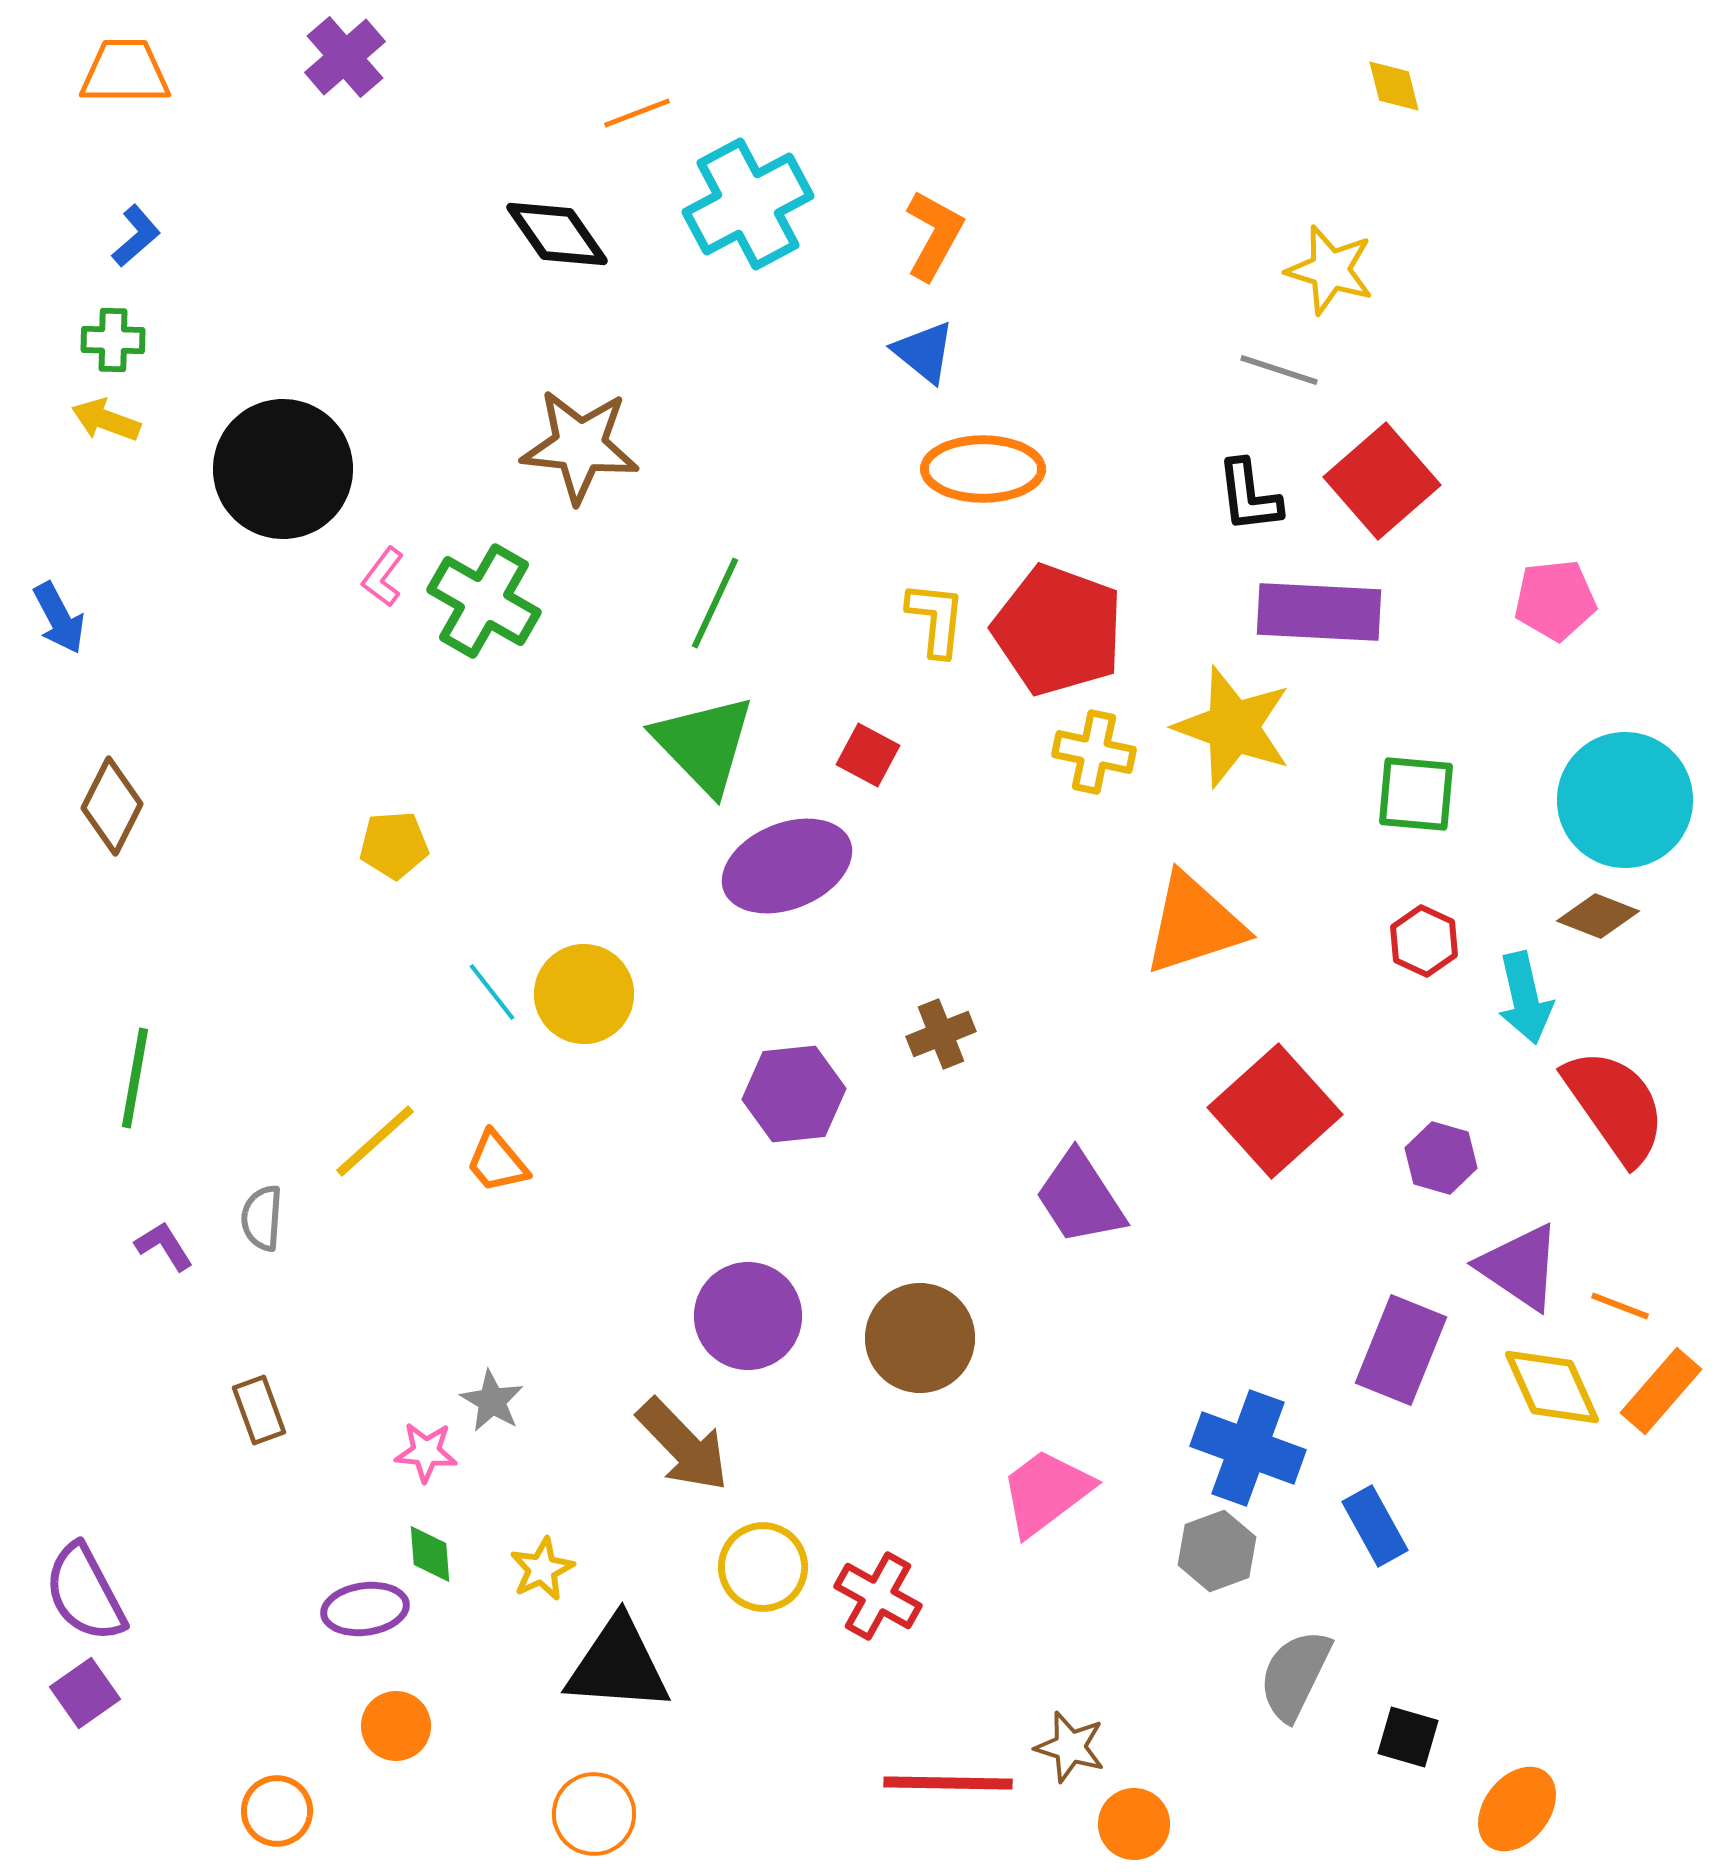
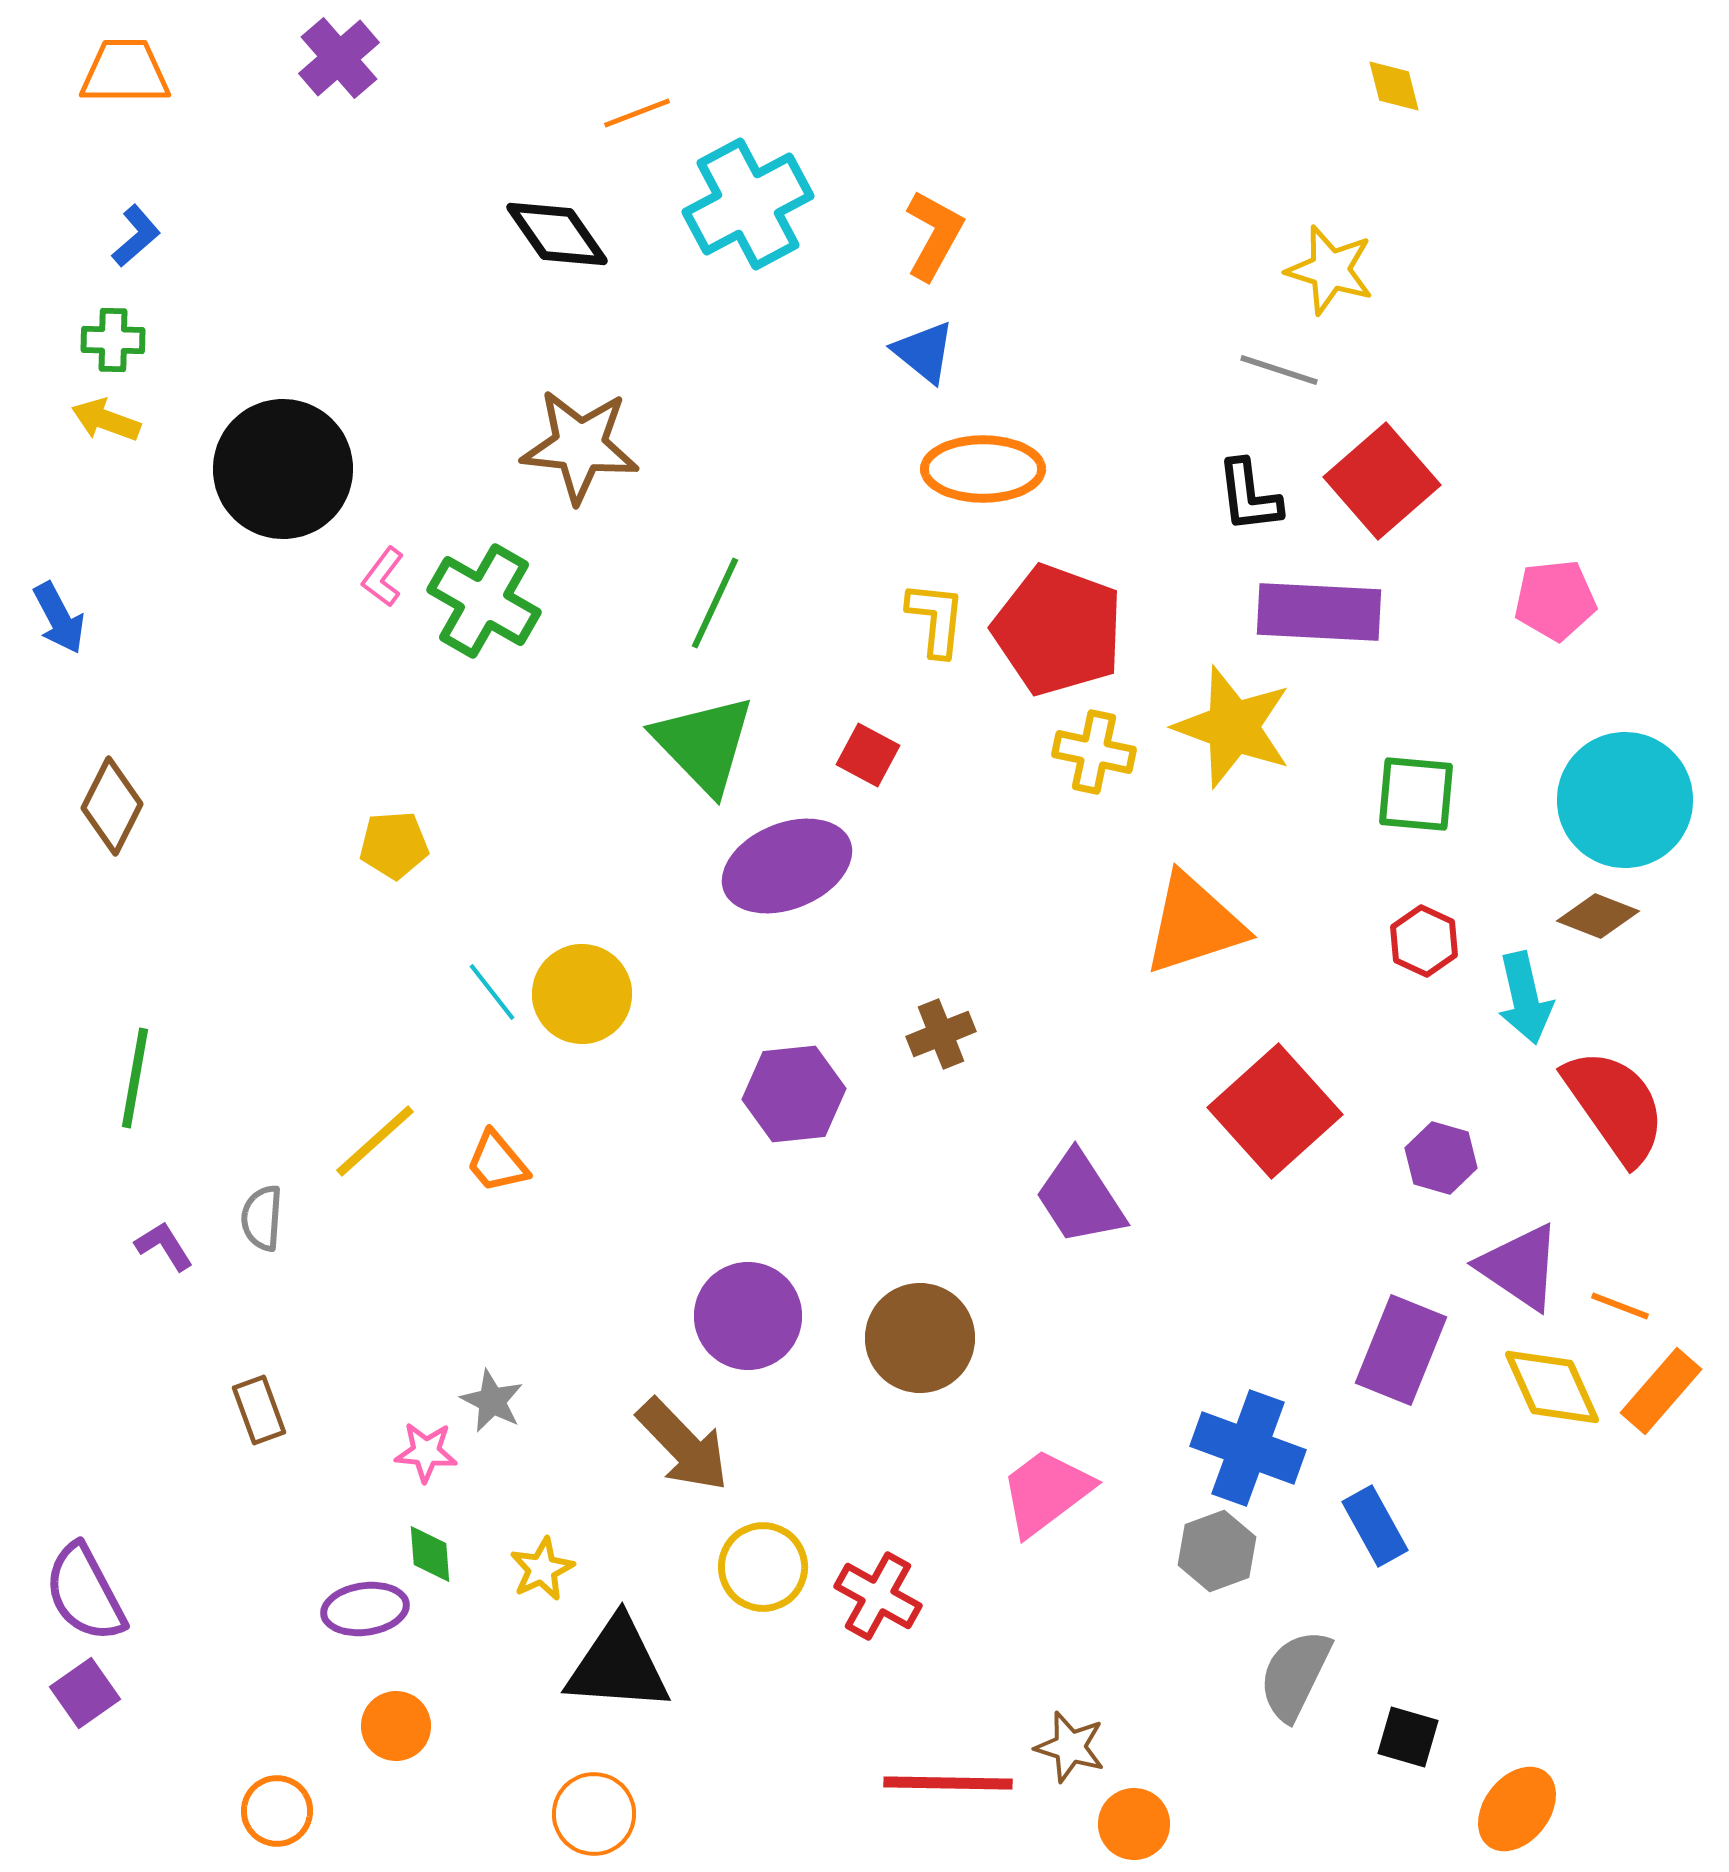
purple cross at (345, 57): moved 6 px left, 1 px down
yellow circle at (584, 994): moved 2 px left
gray star at (492, 1401): rotated 4 degrees counterclockwise
